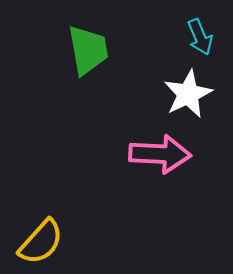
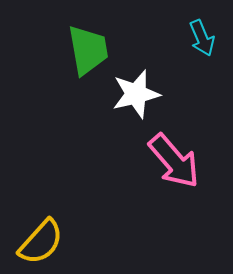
cyan arrow: moved 2 px right, 1 px down
white star: moved 52 px left; rotated 12 degrees clockwise
pink arrow: moved 14 px right, 7 px down; rotated 46 degrees clockwise
